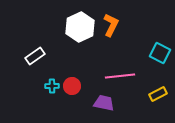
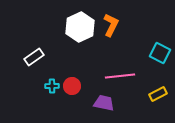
white rectangle: moved 1 px left, 1 px down
